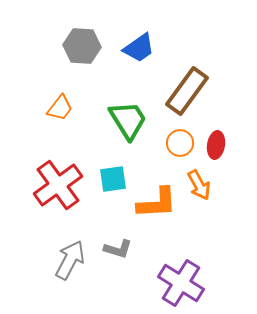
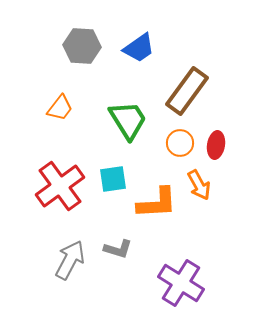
red cross: moved 2 px right, 1 px down
